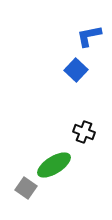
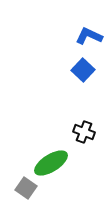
blue L-shape: rotated 36 degrees clockwise
blue square: moved 7 px right
green ellipse: moved 3 px left, 2 px up
